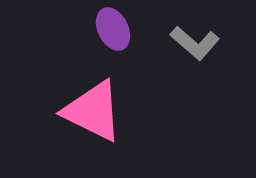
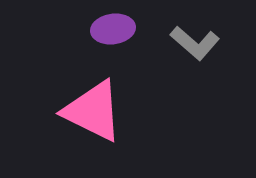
purple ellipse: rotated 72 degrees counterclockwise
